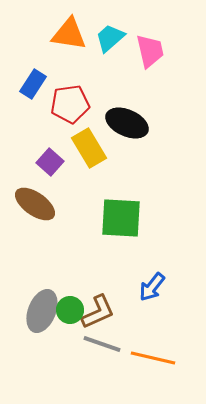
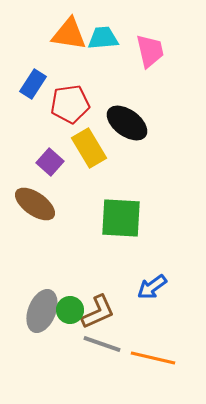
cyan trapezoid: moved 7 px left; rotated 36 degrees clockwise
black ellipse: rotated 12 degrees clockwise
blue arrow: rotated 16 degrees clockwise
